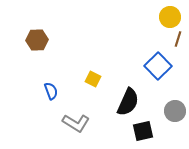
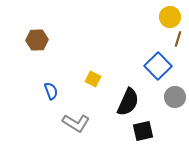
gray circle: moved 14 px up
